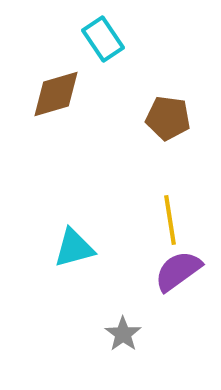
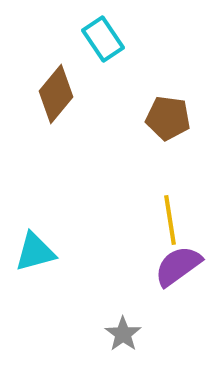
brown diamond: rotated 34 degrees counterclockwise
cyan triangle: moved 39 px left, 4 px down
purple semicircle: moved 5 px up
